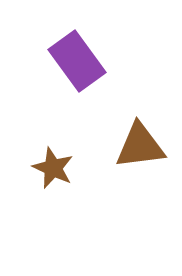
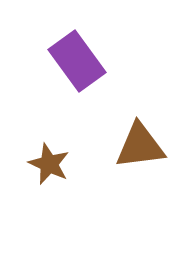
brown star: moved 4 px left, 4 px up
